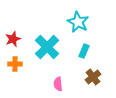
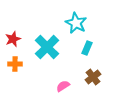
cyan star: moved 2 px left, 1 px down
cyan rectangle: moved 3 px right, 3 px up
pink semicircle: moved 5 px right, 2 px down; rotated 64 degrees clockwise
